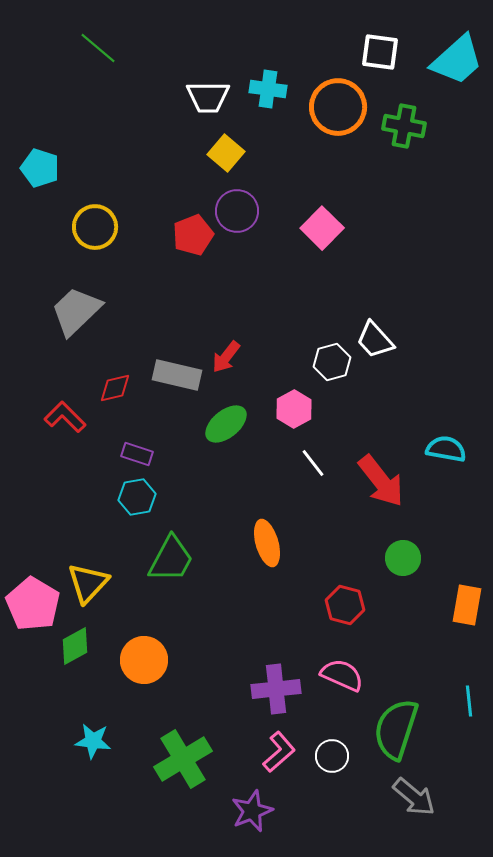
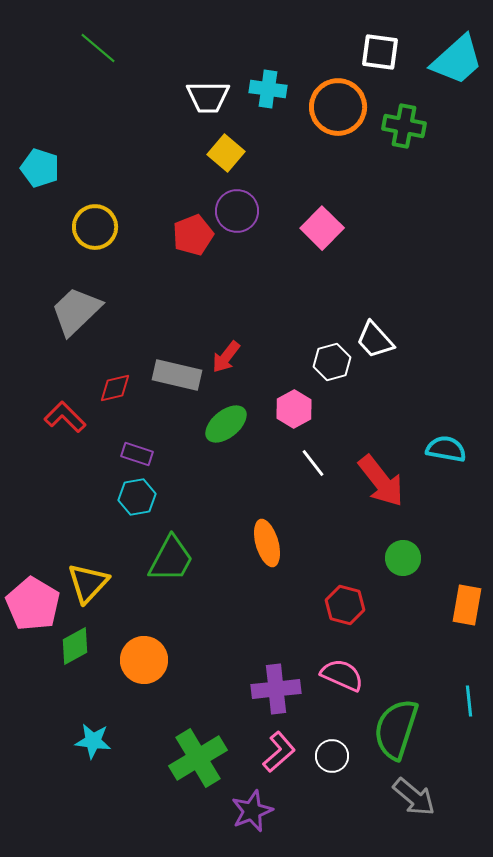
green cross at (183, 759): moved 15 px right, 1 px up
